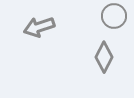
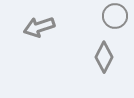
gray circle: moved 1 px right
